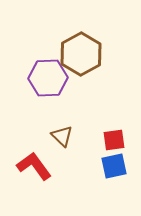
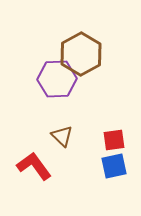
purple hexagon: moved 9 px right, 1 px down
